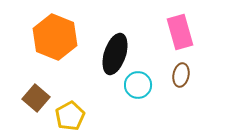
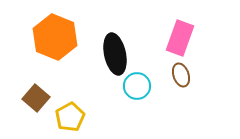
pink rectangle: moved 6 px down; rotated 36 degrees clockwise
black ellipse: rotated 30 degrees counterclockwise
brown ellipse: rotated 30 degrees counterclockwise
cyan circle: moved 1 px left, 1 px down
yellow pentagon: moved 1 px down
